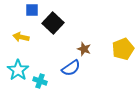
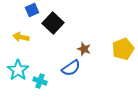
blue square: rotated 24 degrees counterclockwise
